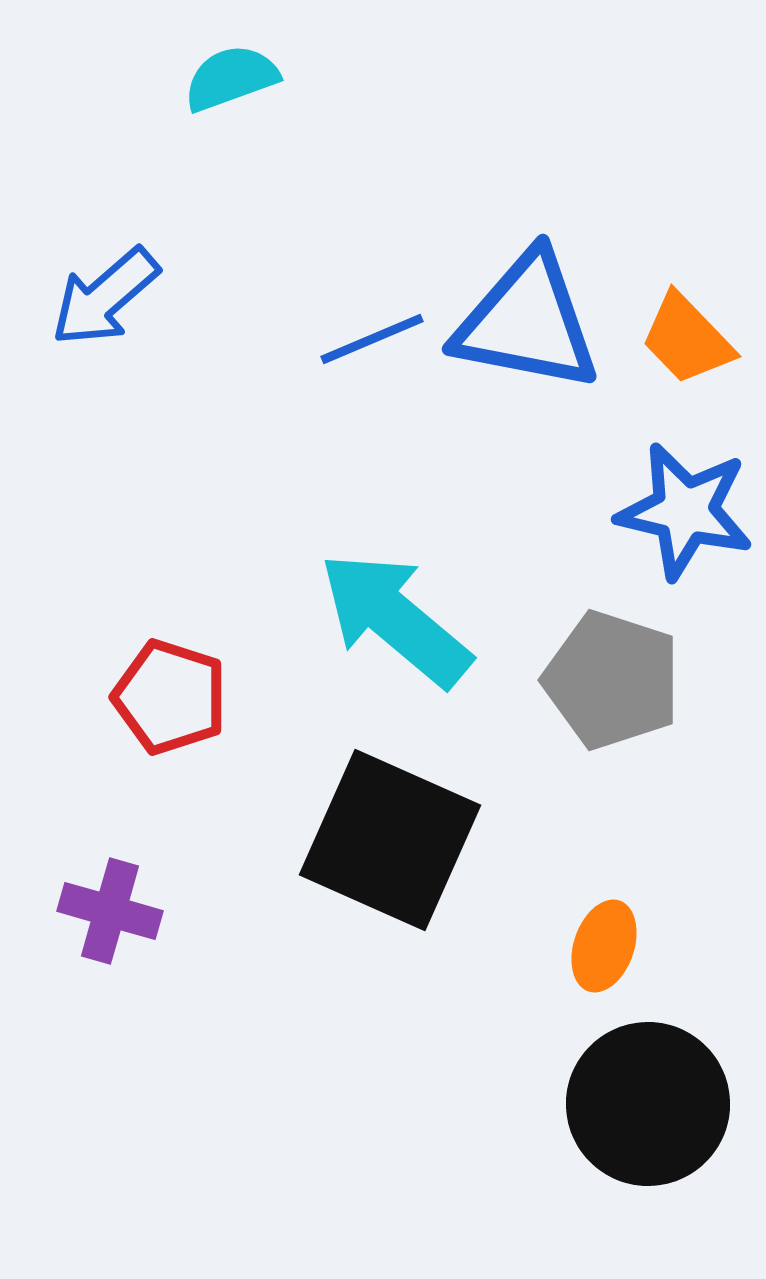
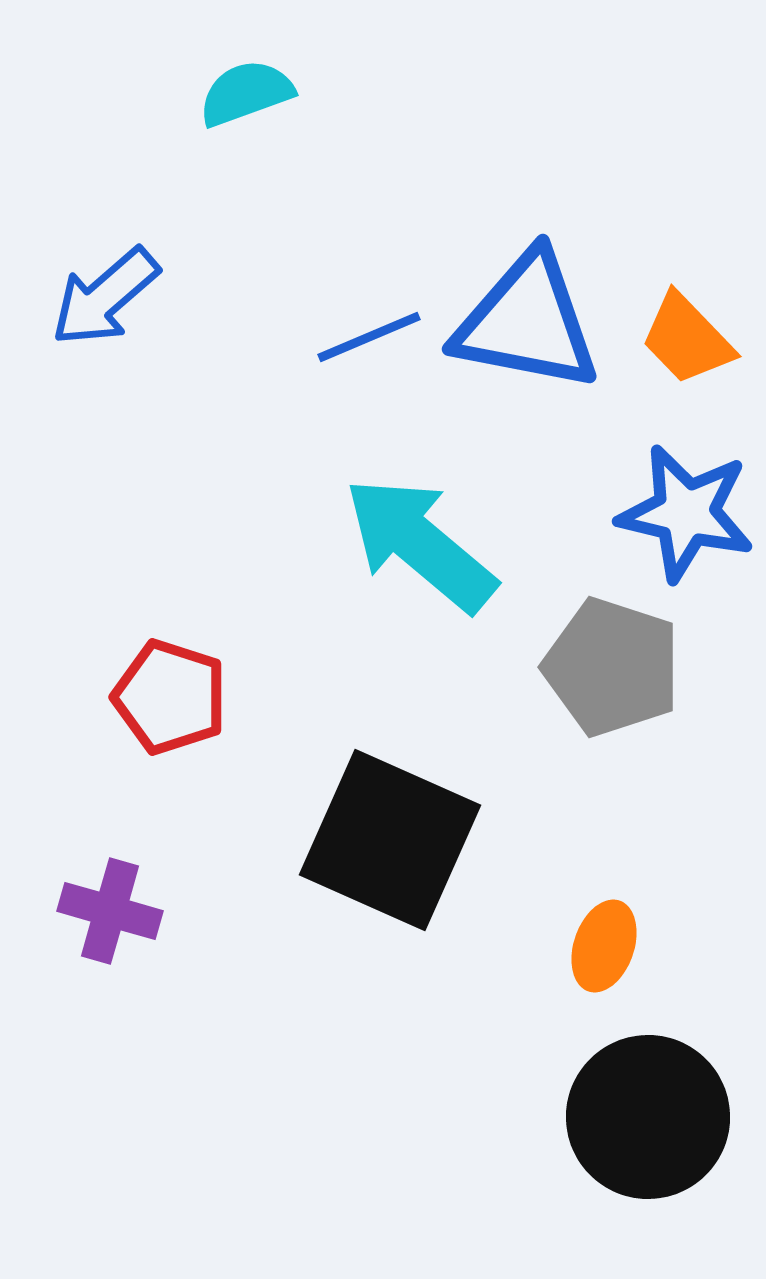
cyan semicircle: moved 15 px right, 15 px down
blue line: moved 3 px left, 2 px up
blue star: moved 1 px right, 2 px down
cyan arrow: moved 25 px right, 75 px up
gray pentagon: moved 13 px up
black circle: moved 13 px down
